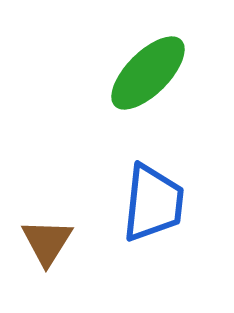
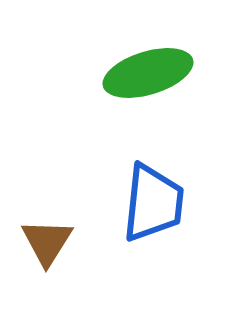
green ellipse: rotated 28 degrees clockwise
